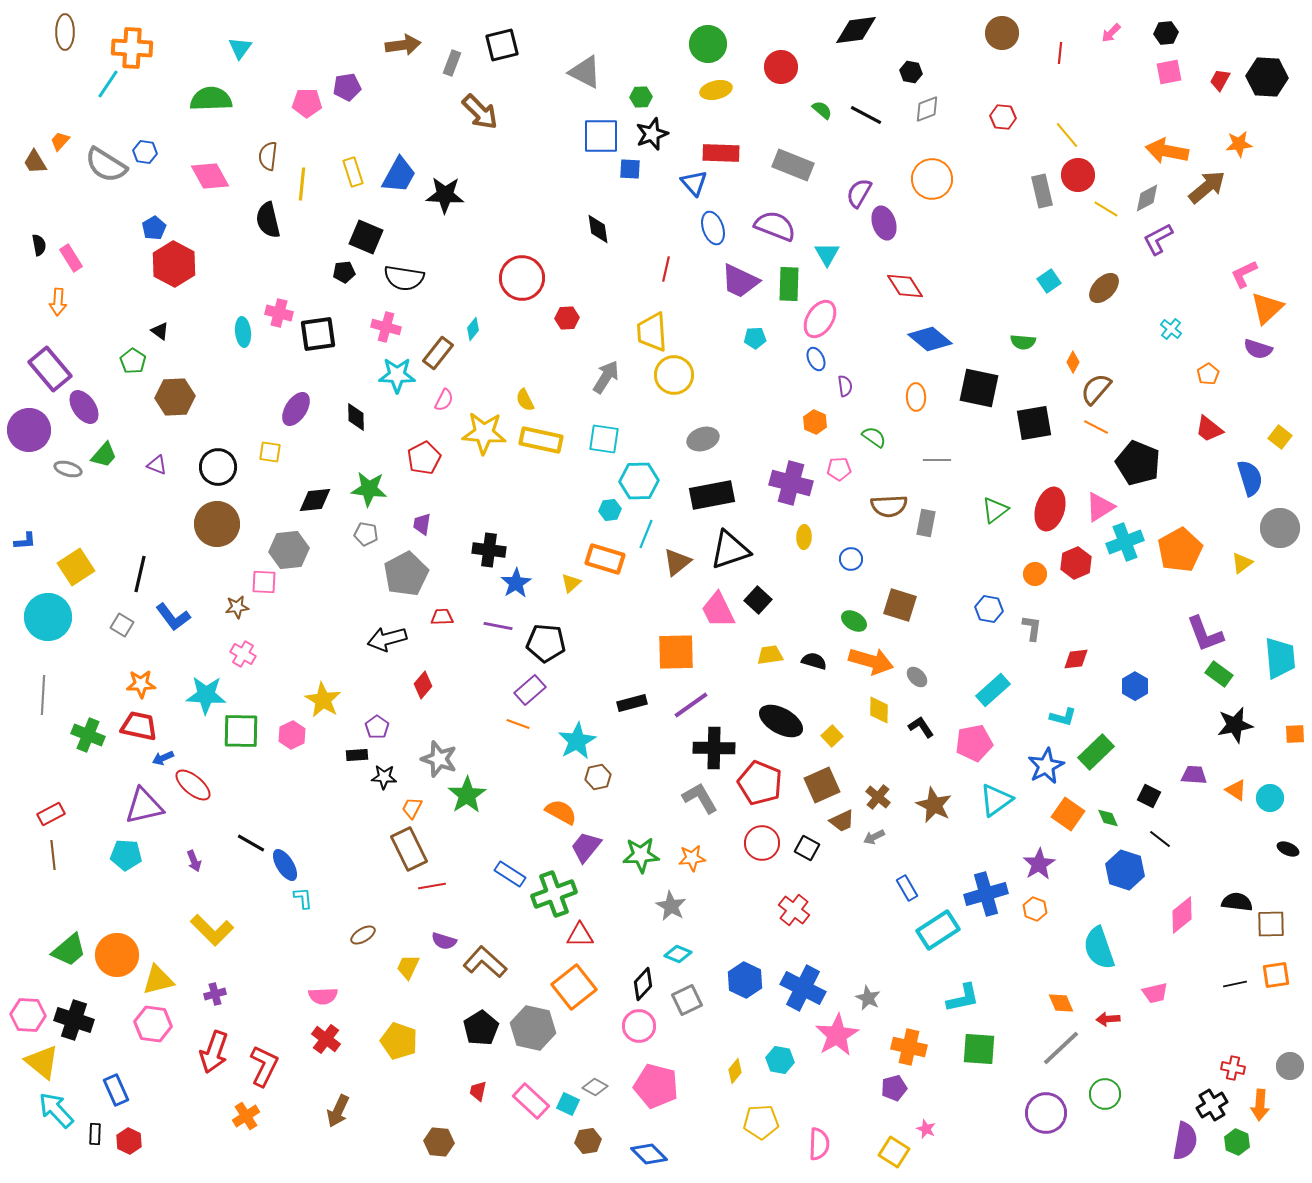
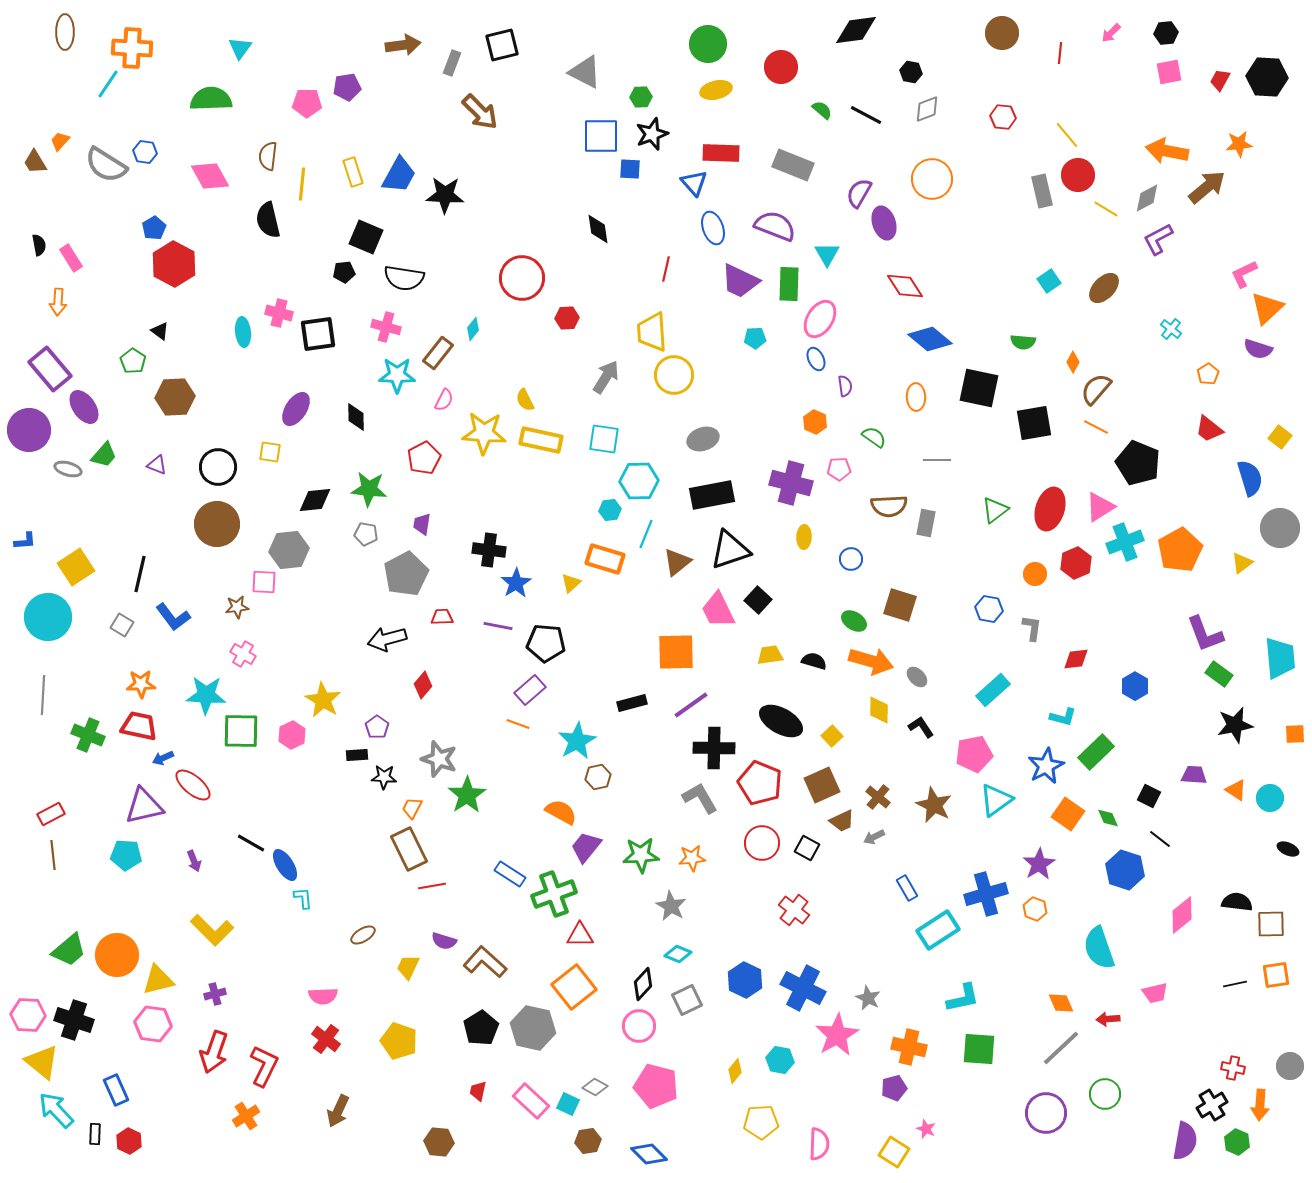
pink pentagon at (974, 743): moved 11 px down
